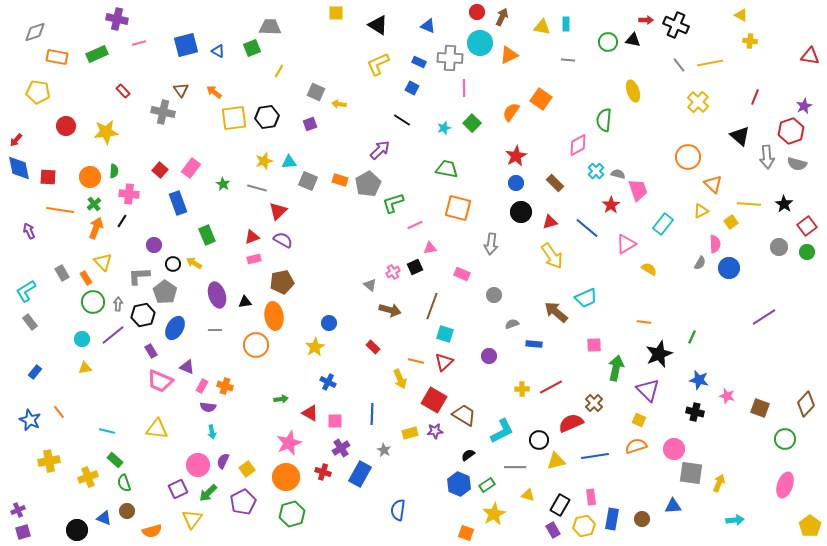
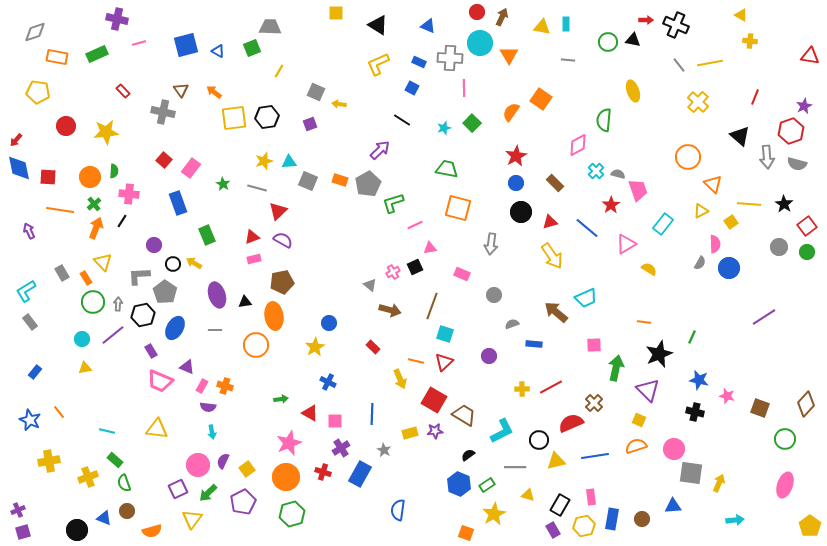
orange triangle at (509, 55): rotated 36 degrees counterclockwise
red square at (160, 170): moved 4 px right, 10 px up
